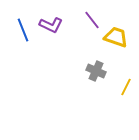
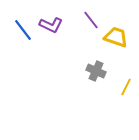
purple line: moved 1 px left
blue line: rotated 15 degrees counterclockwise
